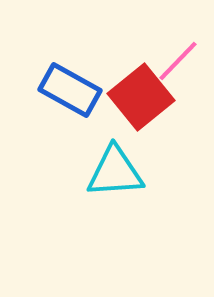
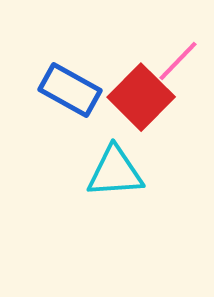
red square: rotated 6 degrees counterclockwise
